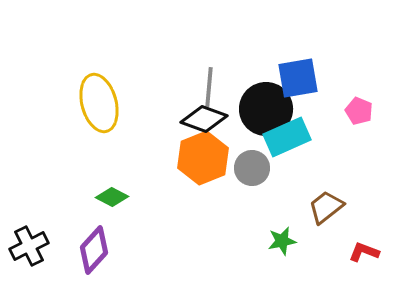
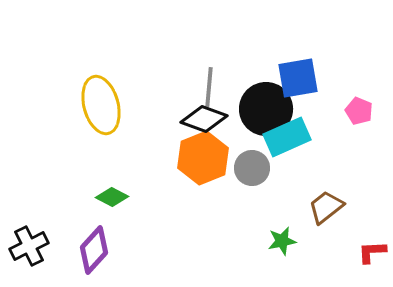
yellow ellipse: moved 2 px right, 2 px down
red L-shape: moved 8 px right; rotated 24 degrees counterclockwise
